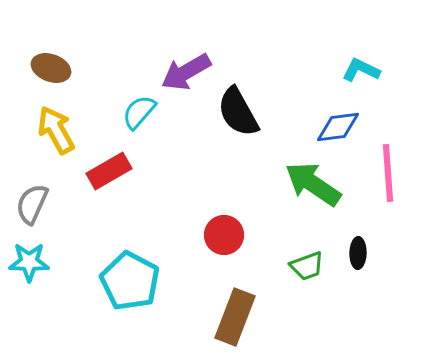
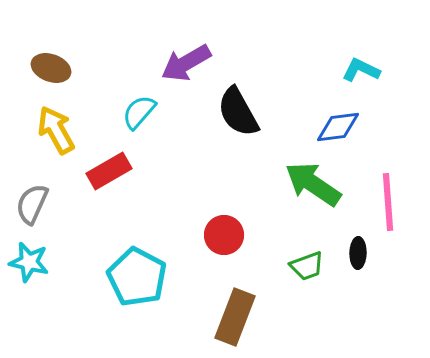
purple arrow: moved 9 px up
pink line: moved 29 px down
cyan star: rotated 12 degrees clockwise
cyan pentagon: moved 7 px right, 4 px up
